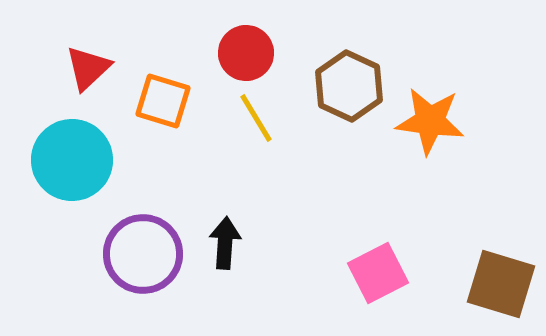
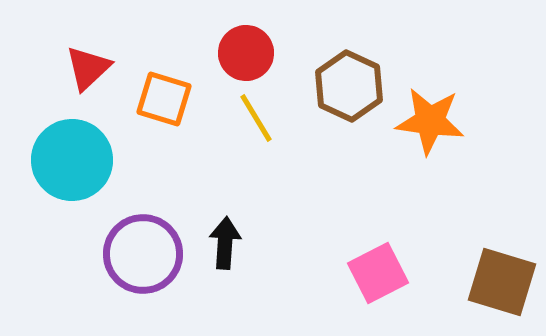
orange square: moved 1 px right, 2 px up
brown square: moved 1 px right, 2 px up
